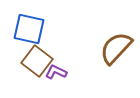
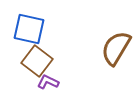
brown semicircle: rotated 12 degrees counterclockwise
purple L-shape: moved 8 px left, 10 px down
